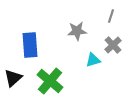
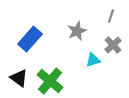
gray star: rotated 18 degrees counterclockwise
blue rectangle: moved 6 px up; rotated 45 degrees clockwise
black triangle: moved 6 px right; rotated 42 degrees counterclockwise
